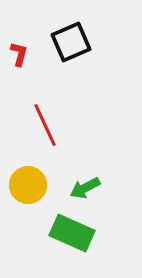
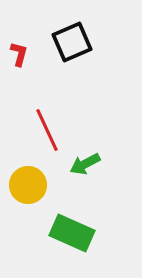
black square: moved 1 px right
red line: moved 2 px right, 5 px down
green arrow: moved 24 px up
